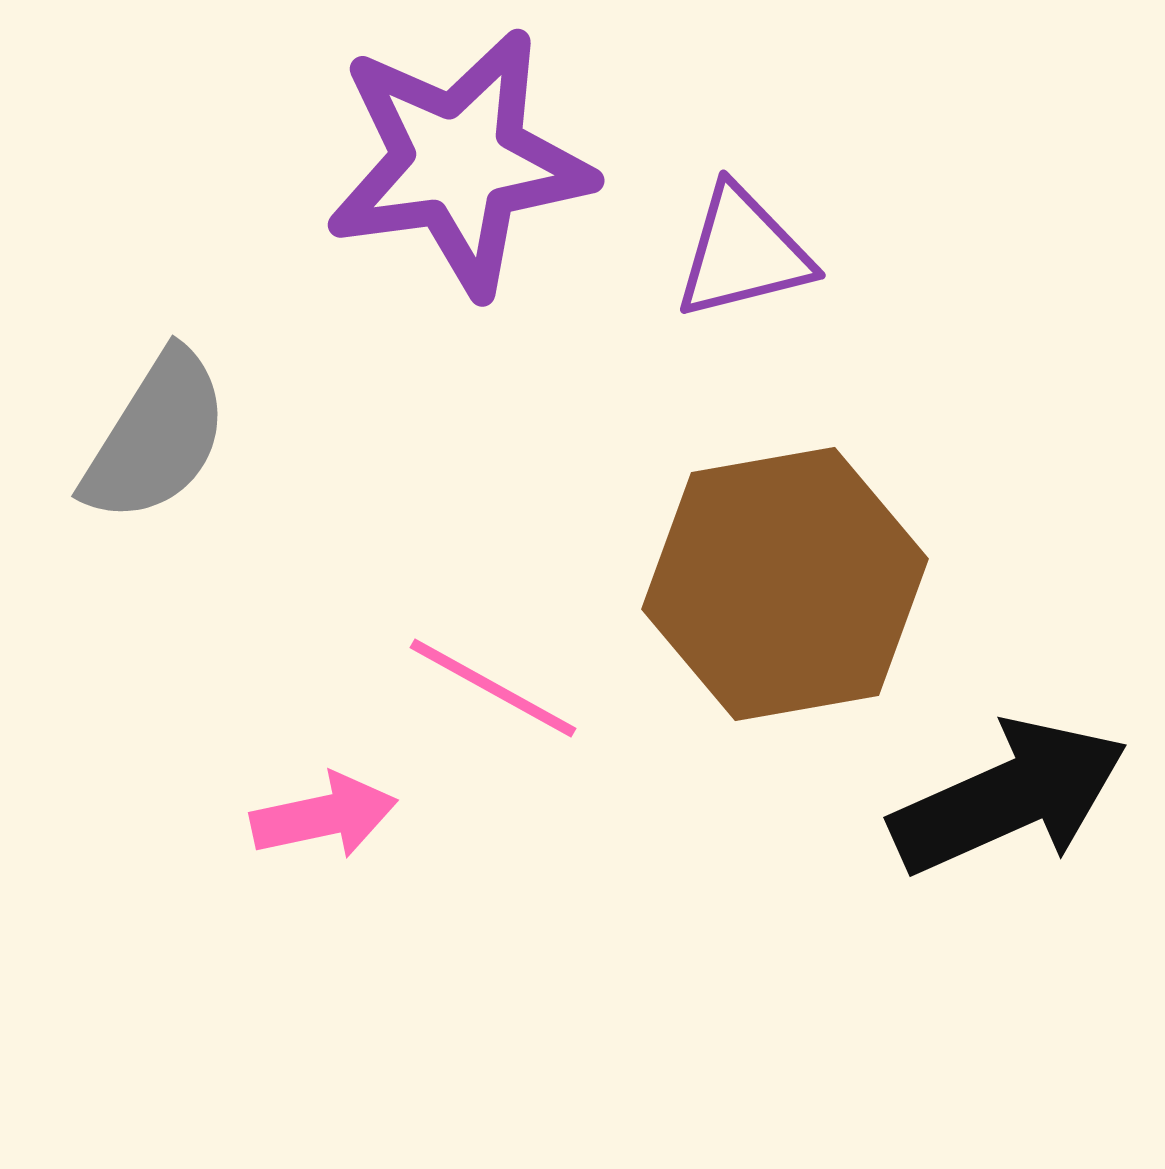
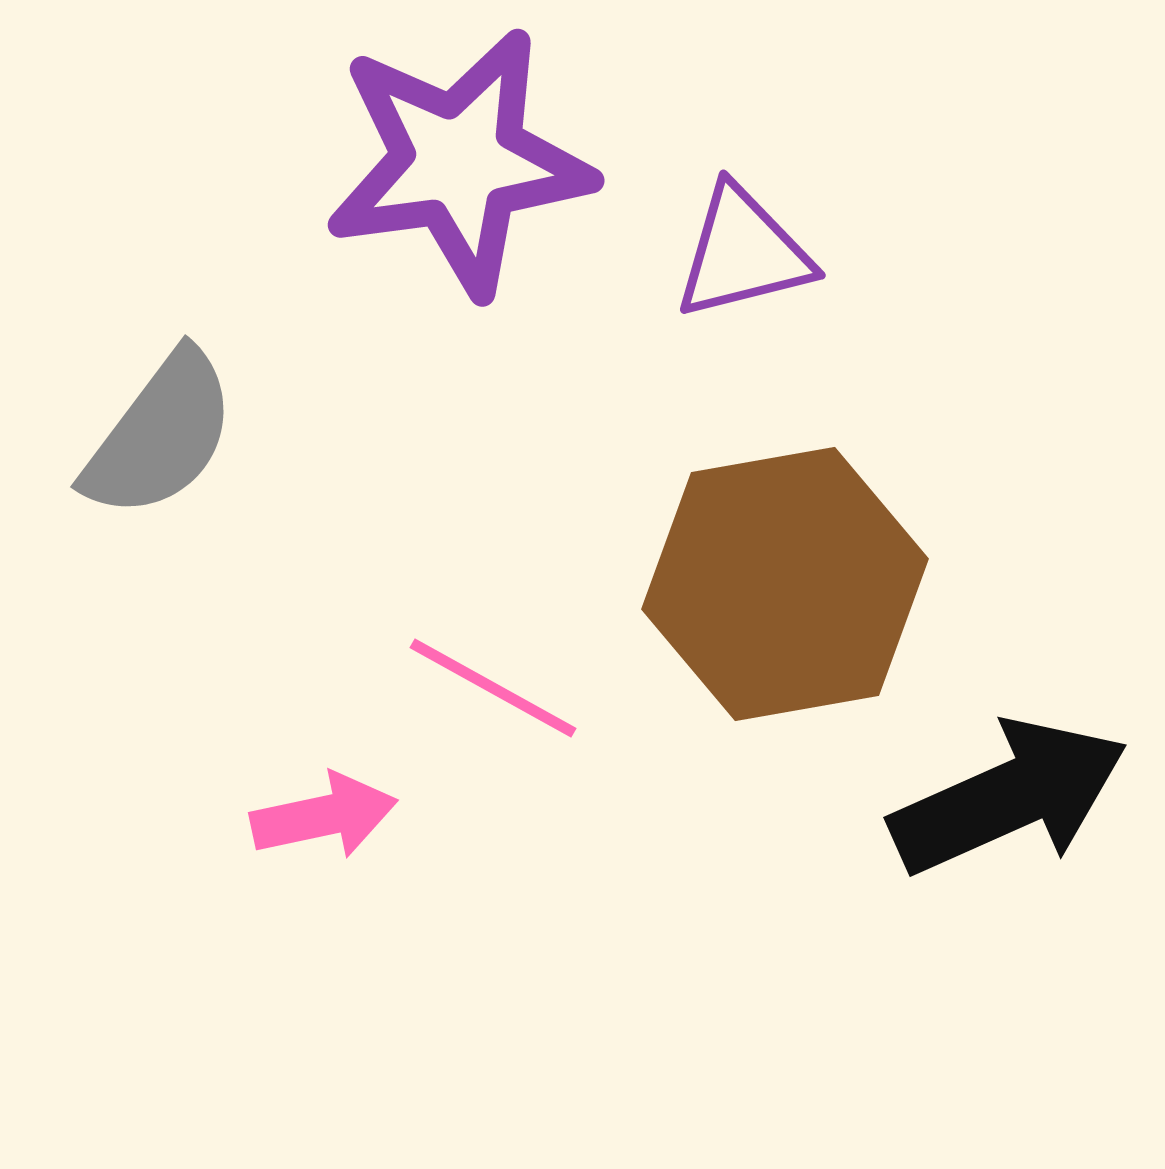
gray semicircle: moved 4 px right, 2 px up; rotated 5 degrees clockwise
